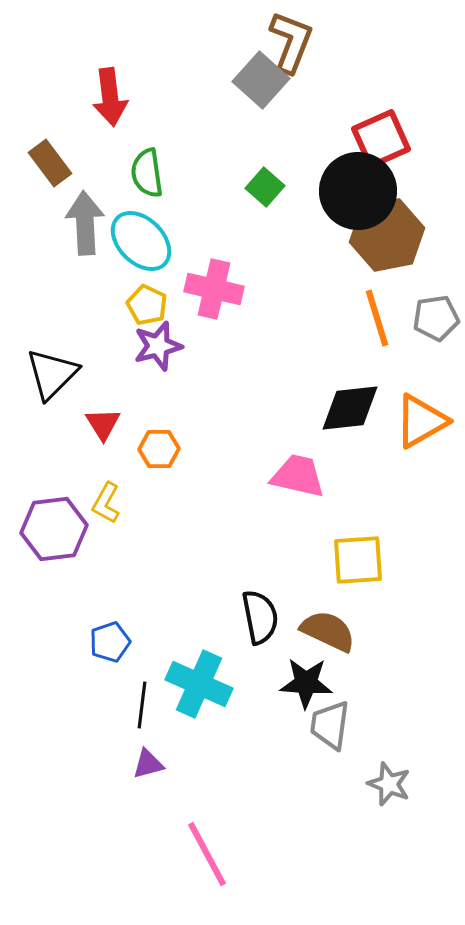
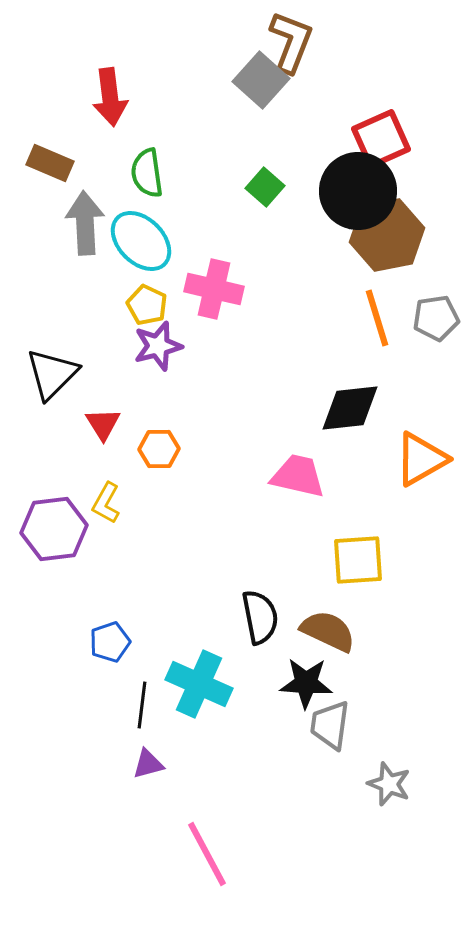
brown rectangle: rotated 30 degrees counterclockwise
orange triangle: moved 38 px down
